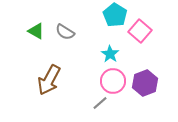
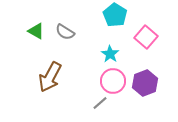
pink square: moved 6 px right, 6 px down
brown arrow: moved 1 px right, 3 px up
